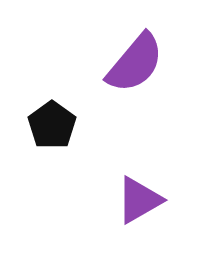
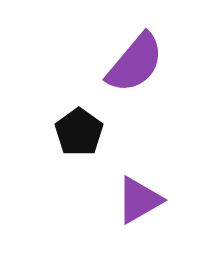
black pentagon: moved 27 px right, 7 px down
